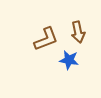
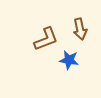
brown arrow: moved 2 px right, 3 px up
